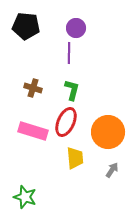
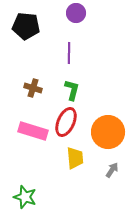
purple circle: moved 15 px up
